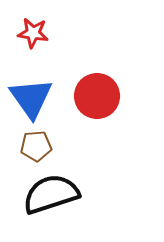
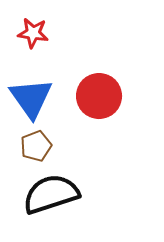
red circle: moved 2 px right
brown pentagon: rotated 16 degrees counterclockwise
